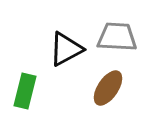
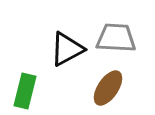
gray trapezoid: moved 1 px left, 1 px down
black triangle: moved 1 px right
